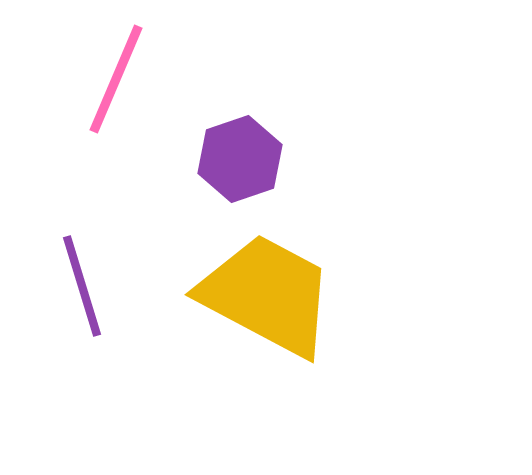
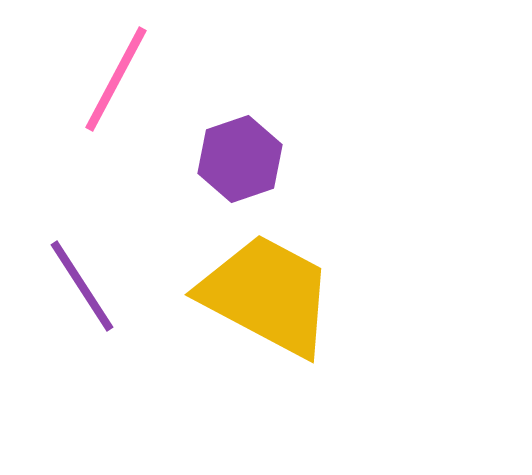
pink line: rotated 5 degrees clockwise
purple line: rotated 16 degrees counterclockwise
